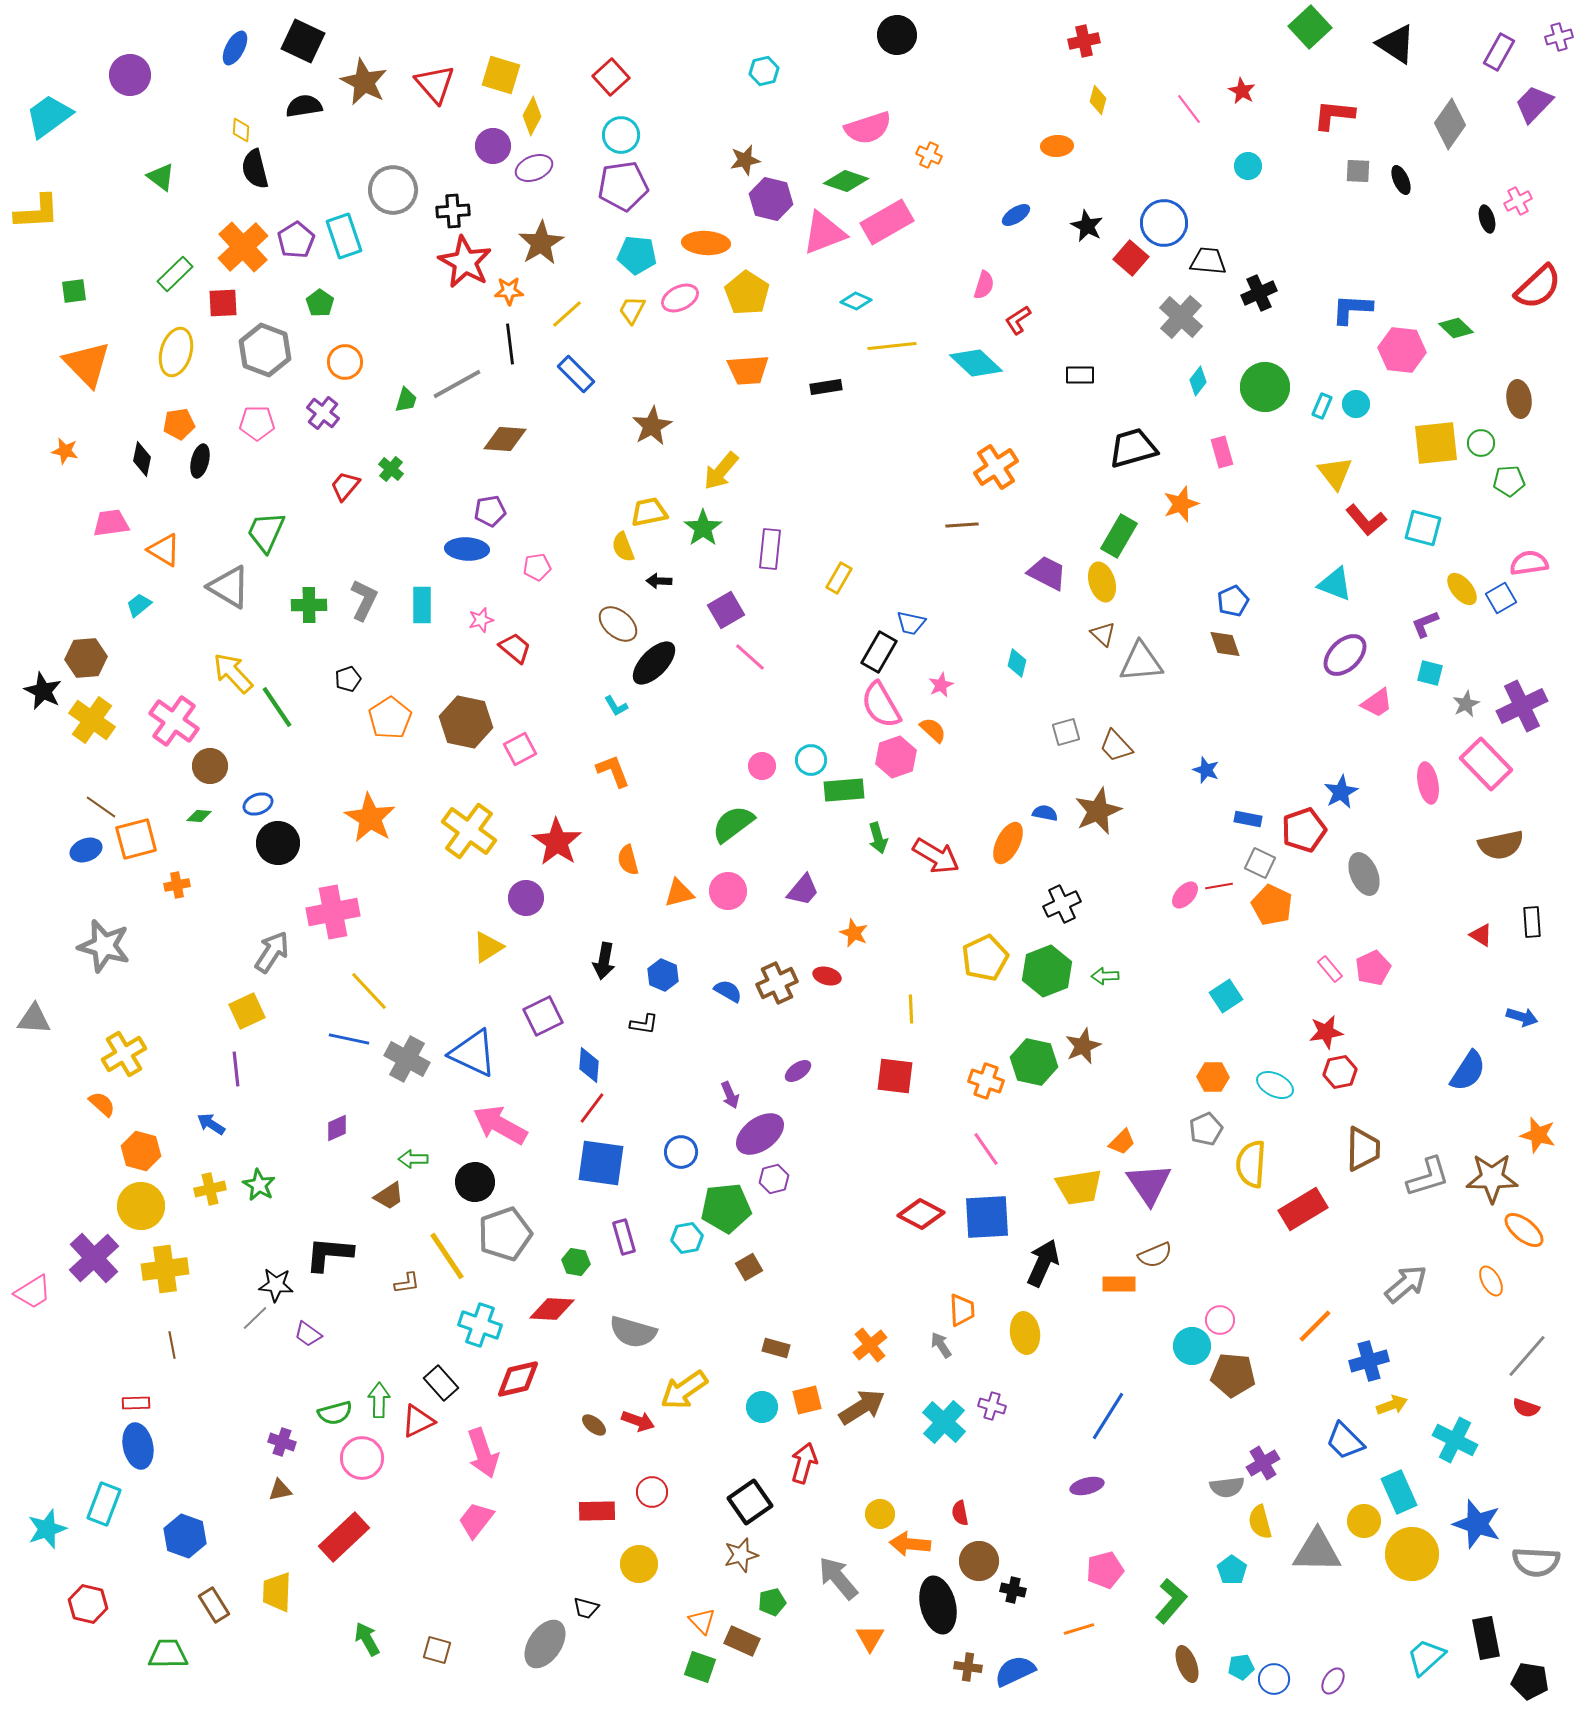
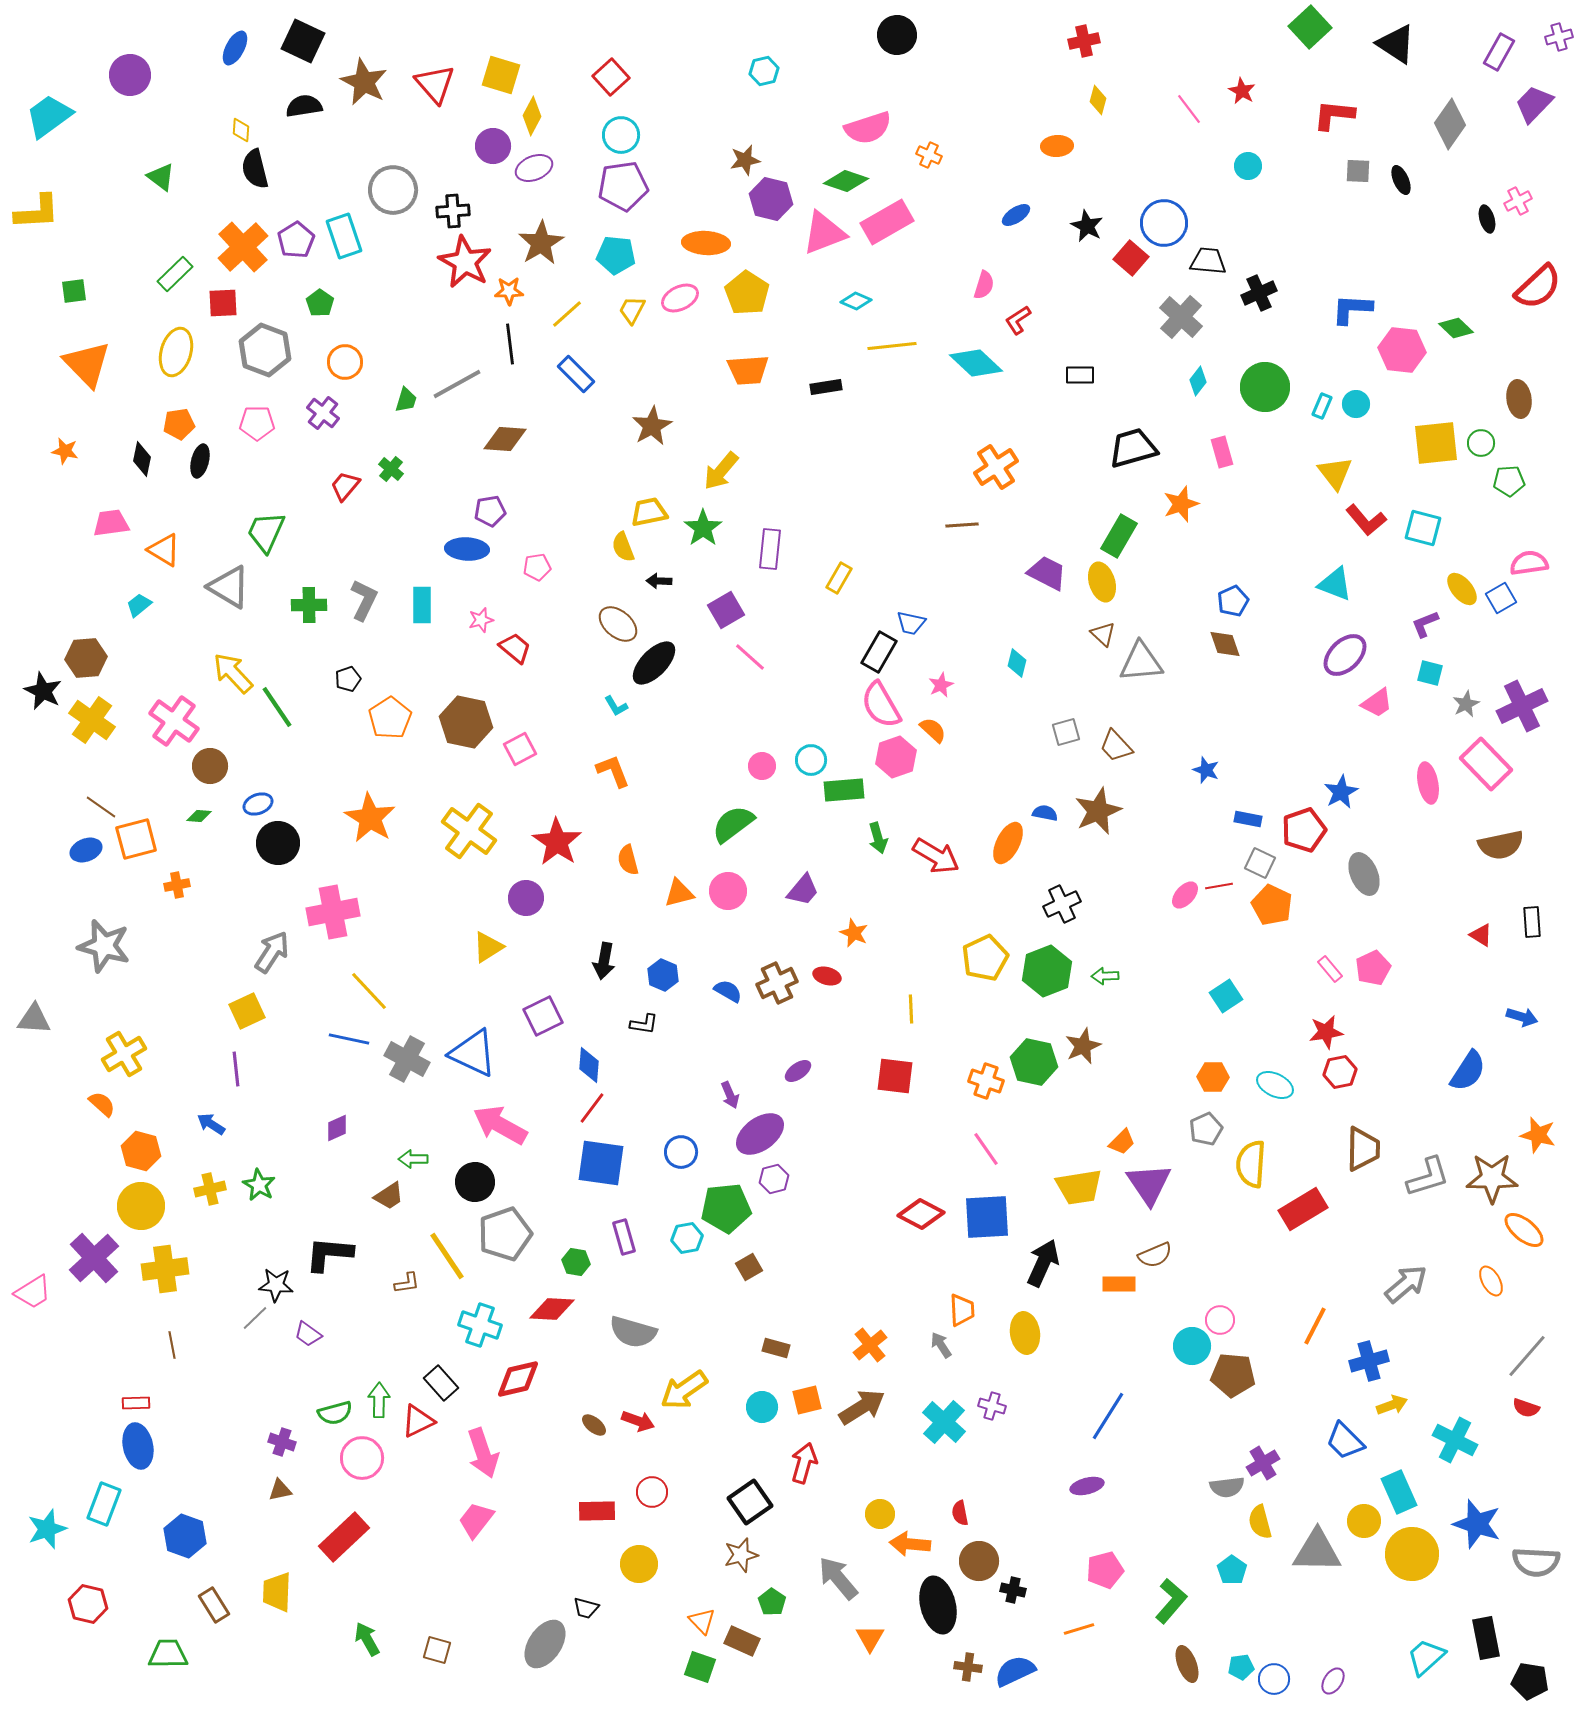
cyan pentagon at (637, 255): moved 21 px left
orange line at (1315, 1326): rotated 18 degrees counterclockwise
green pentagon at (772, 1602): rotated 24 degrees counterclockwise
